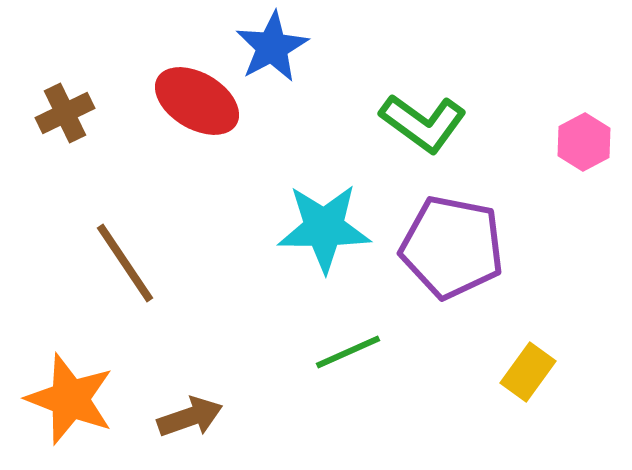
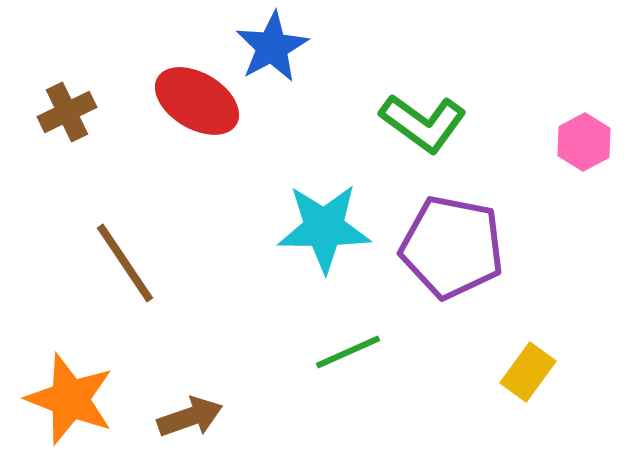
brown cross: moved 2 px right, 1 px up
